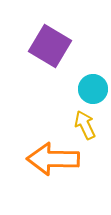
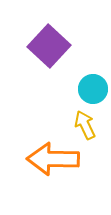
purple square: moved 1 px left; rotated 12 degrees clockwise
